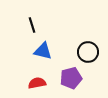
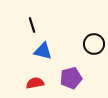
black circle: moved 6 px right, 8 px up
red semicircle: moved 2 px left
